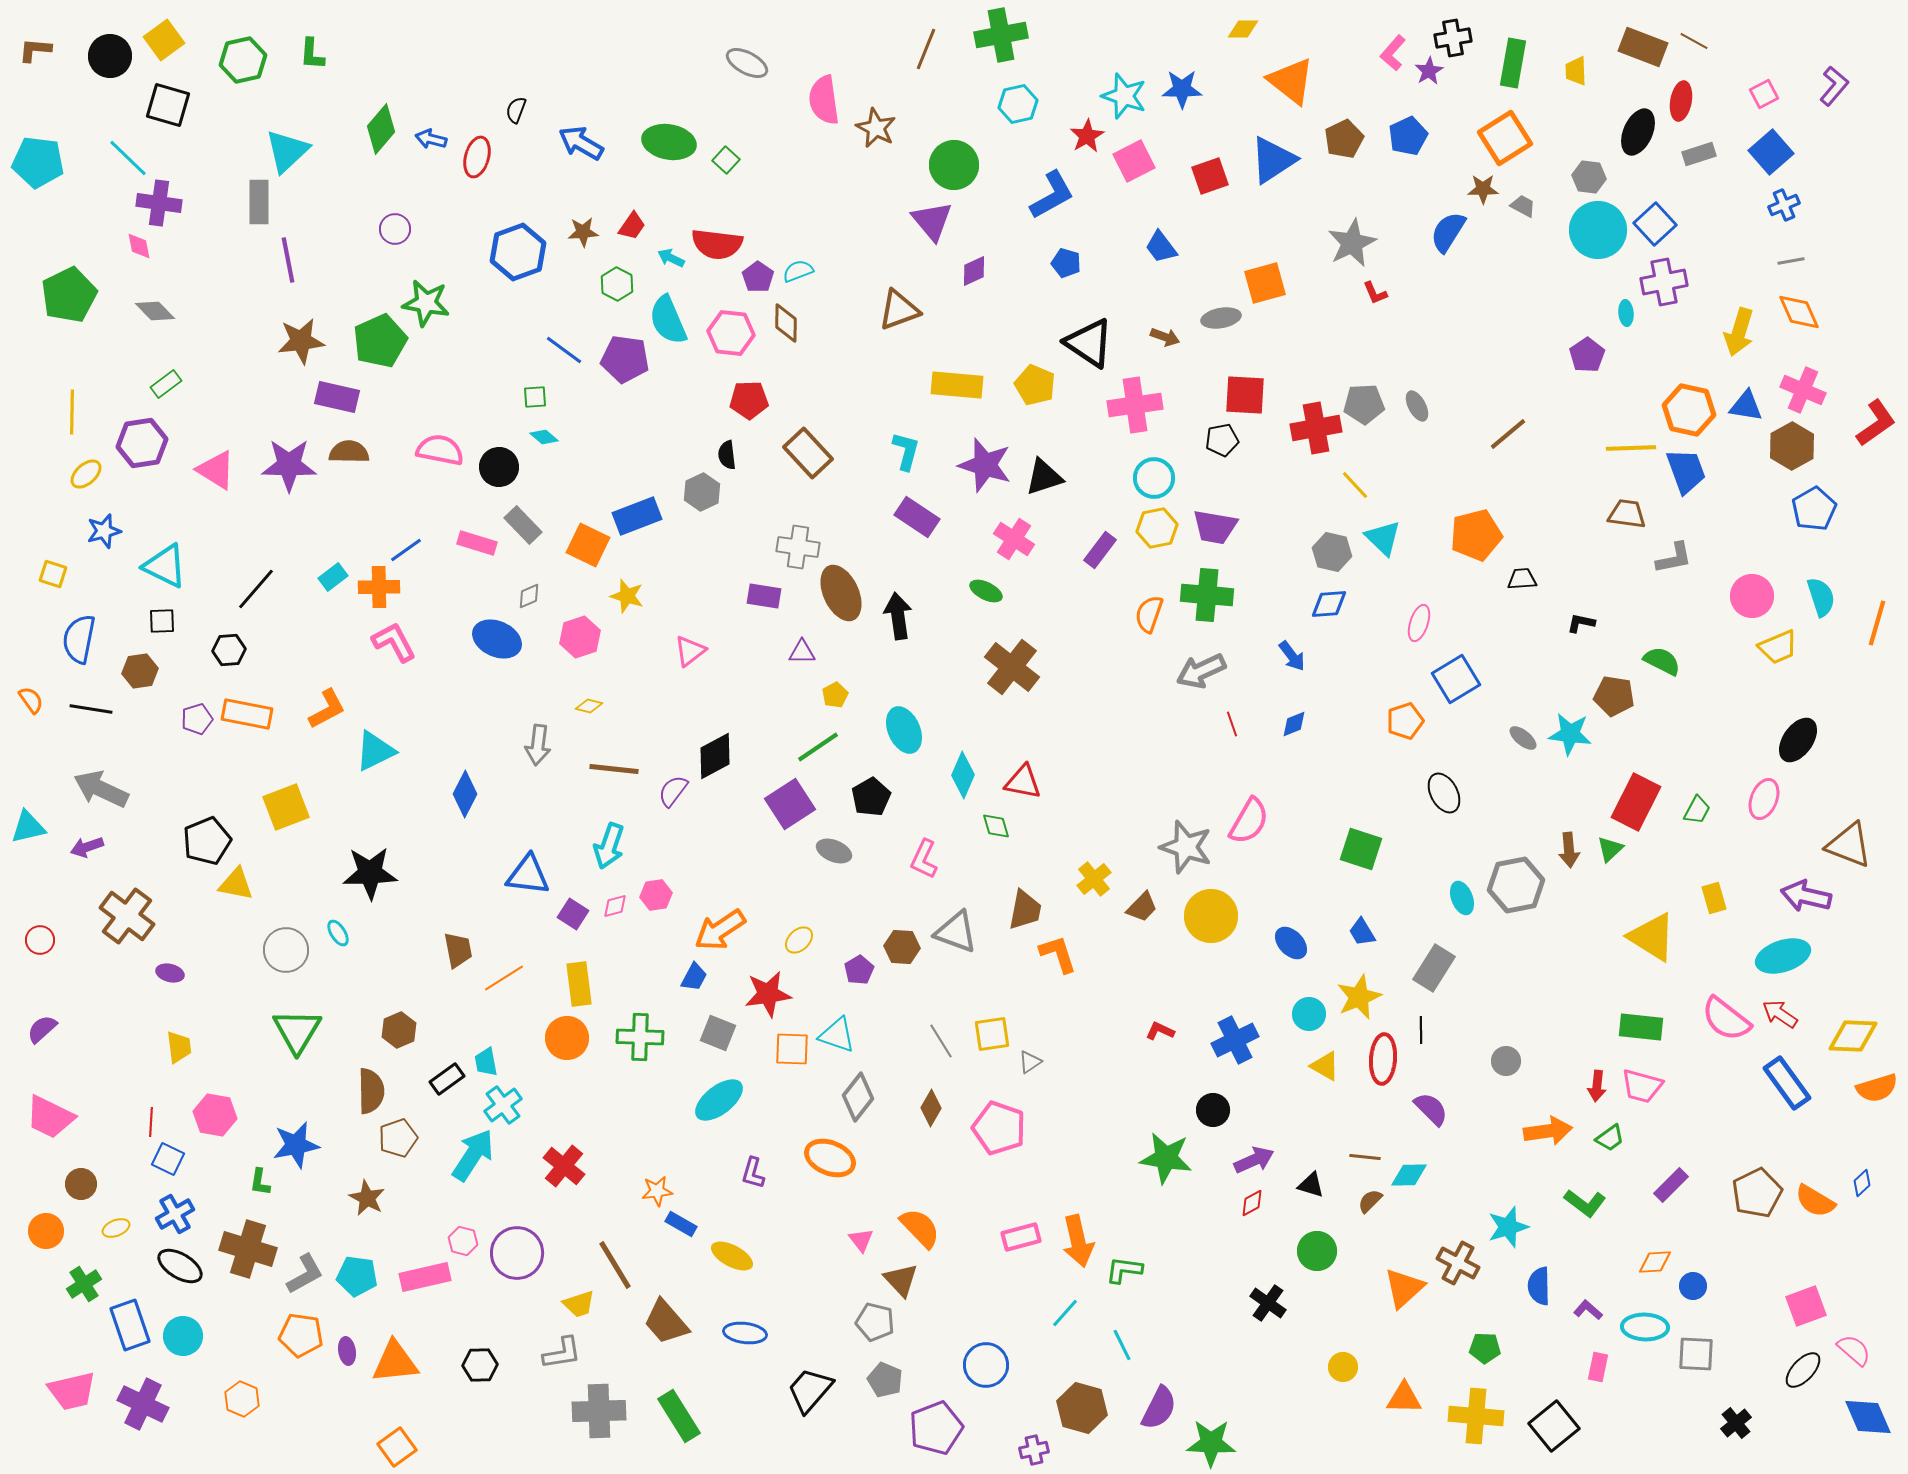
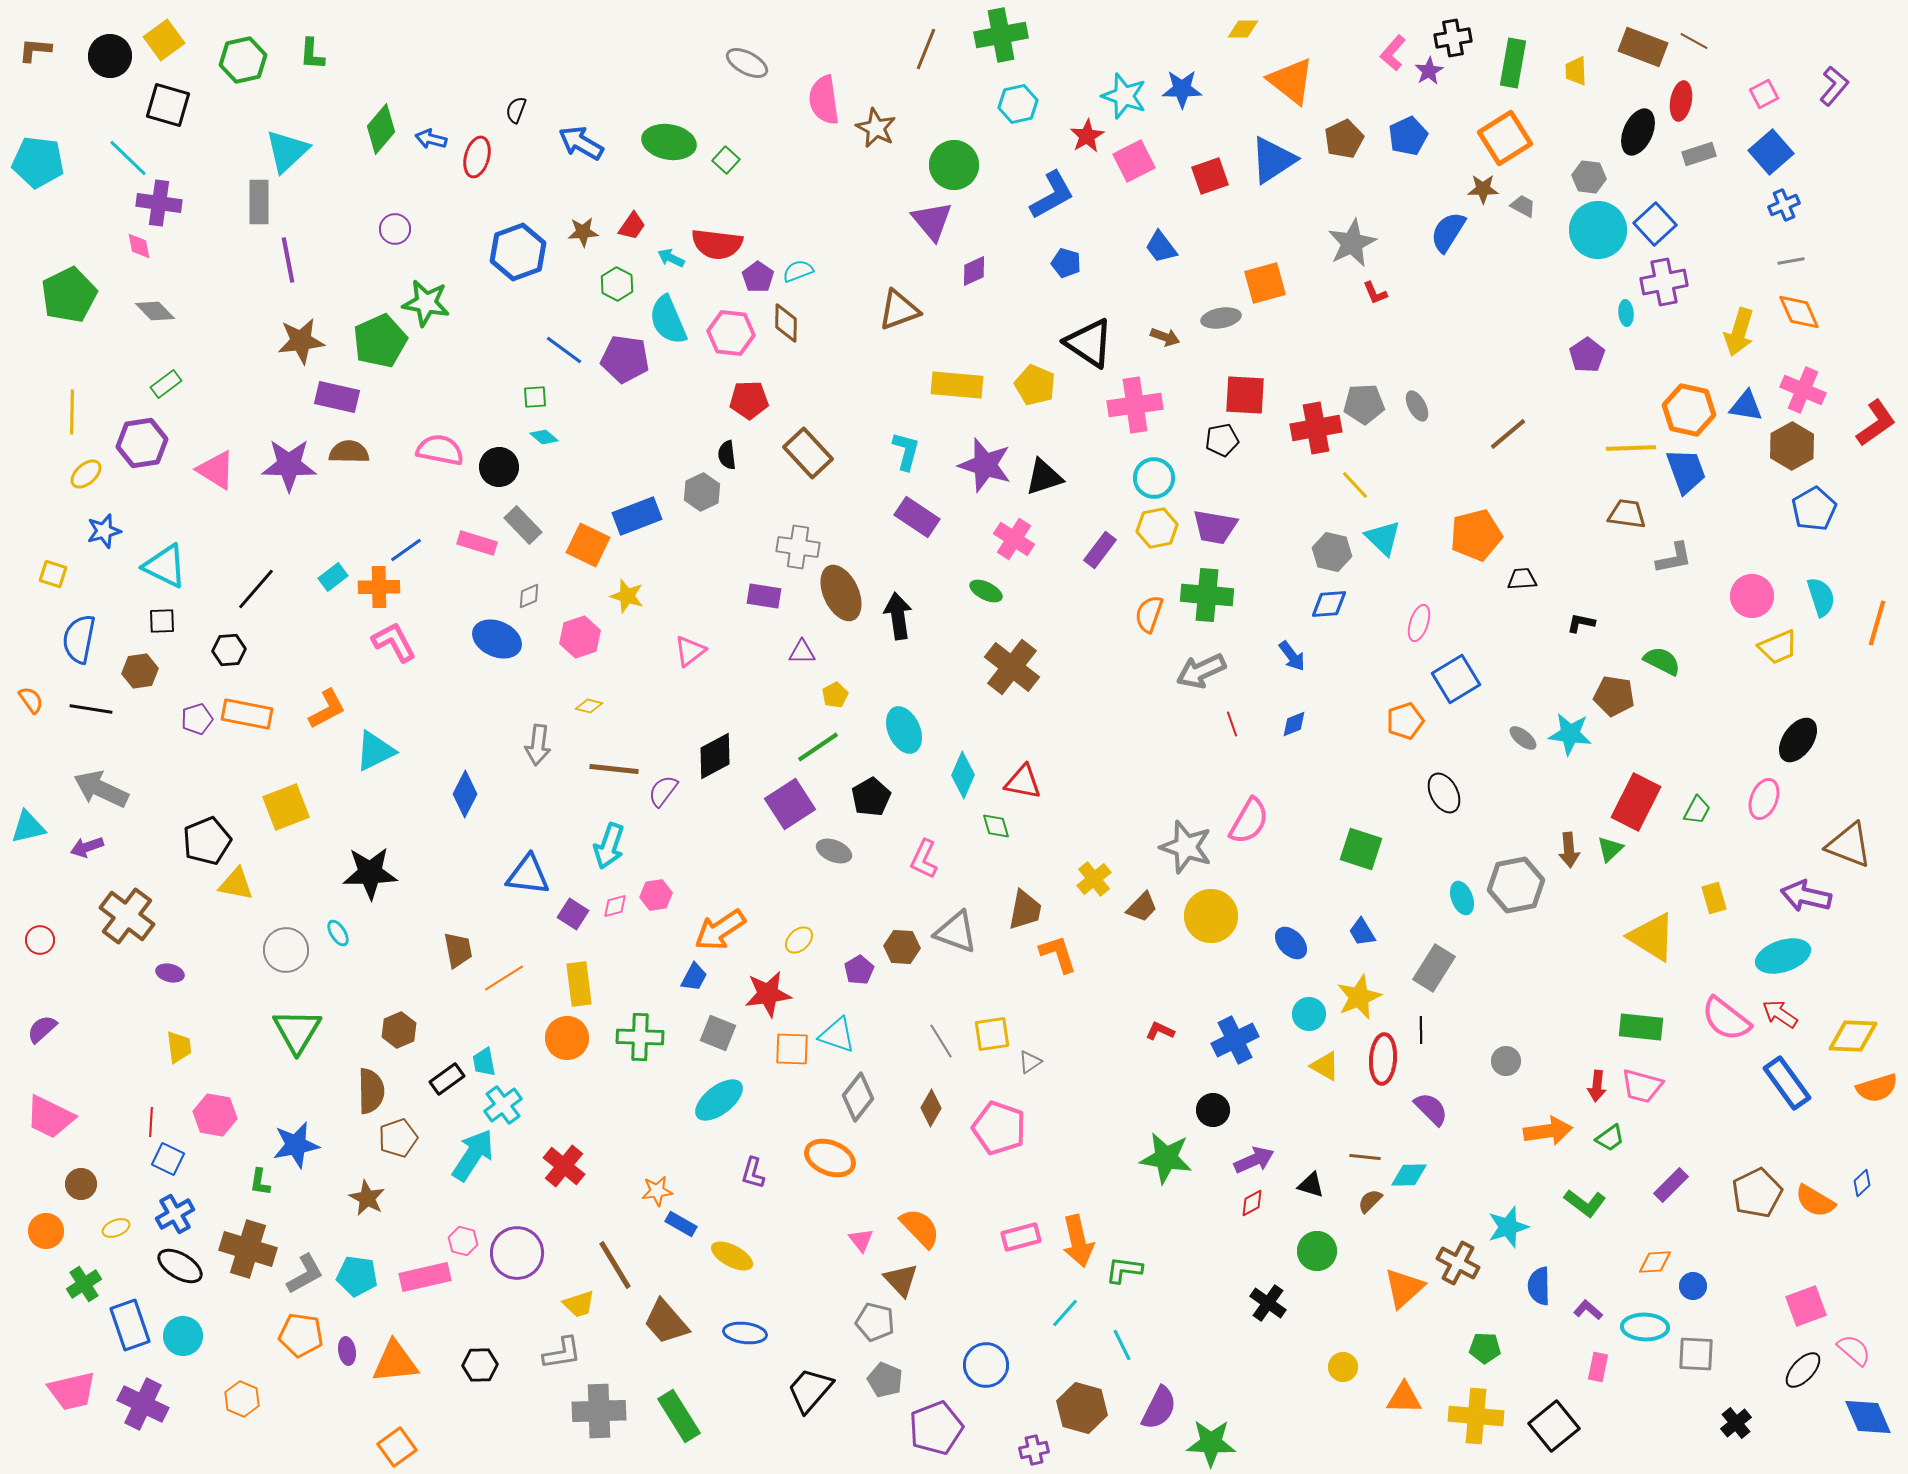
purple semicircle at (673, 791): moved 10 px left
cyan trapezoid at (486, 1062): moved 2 px left
